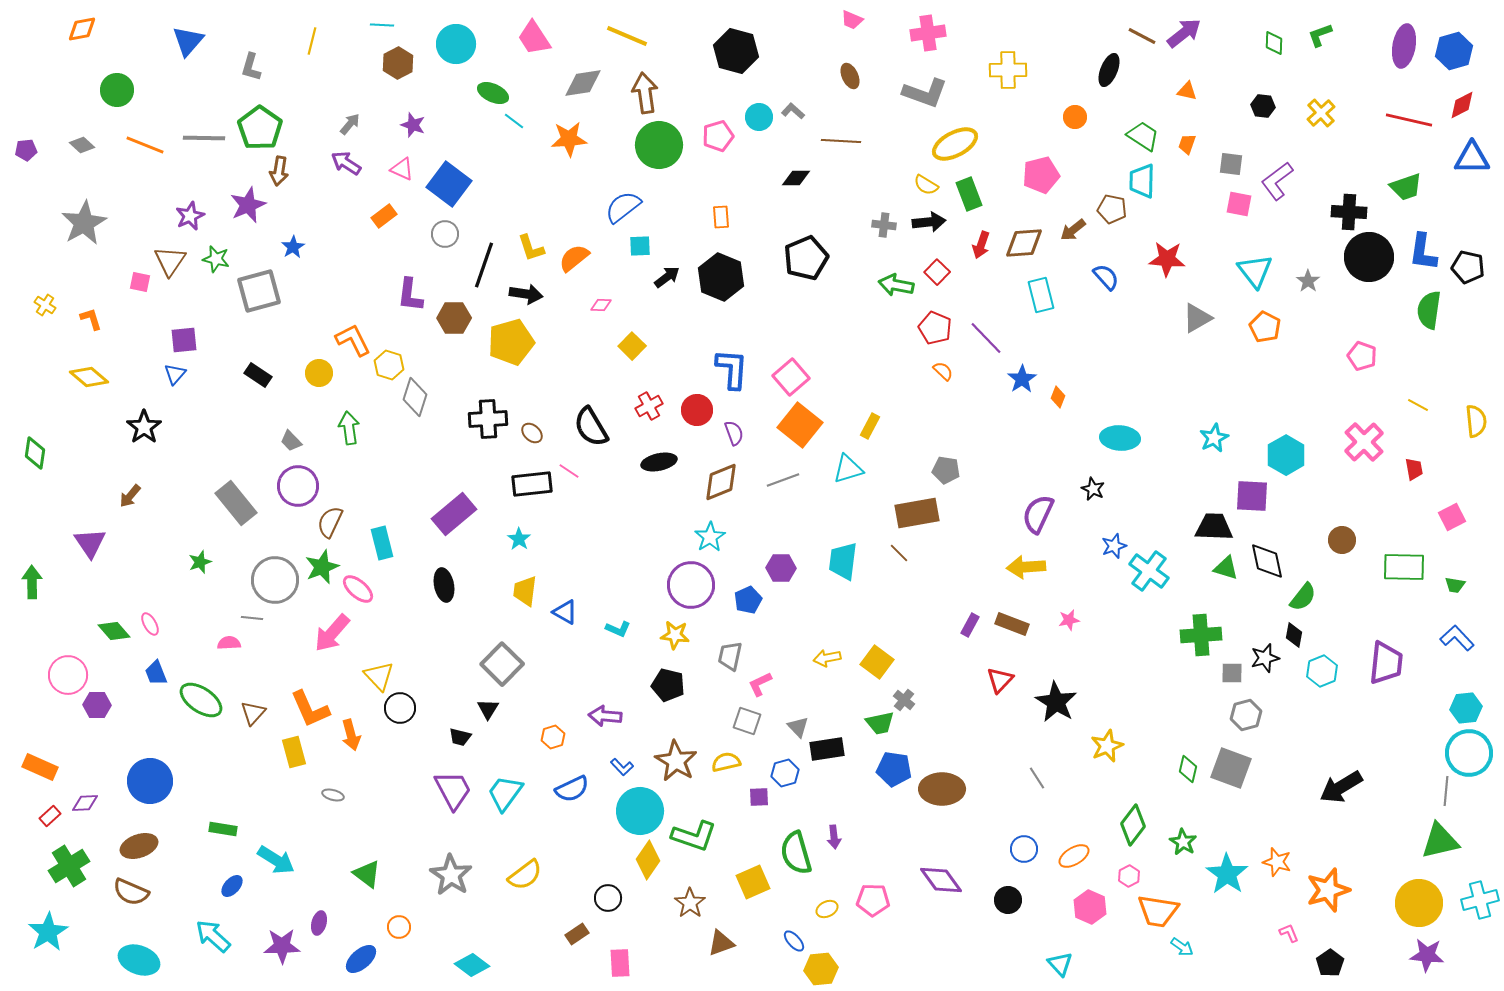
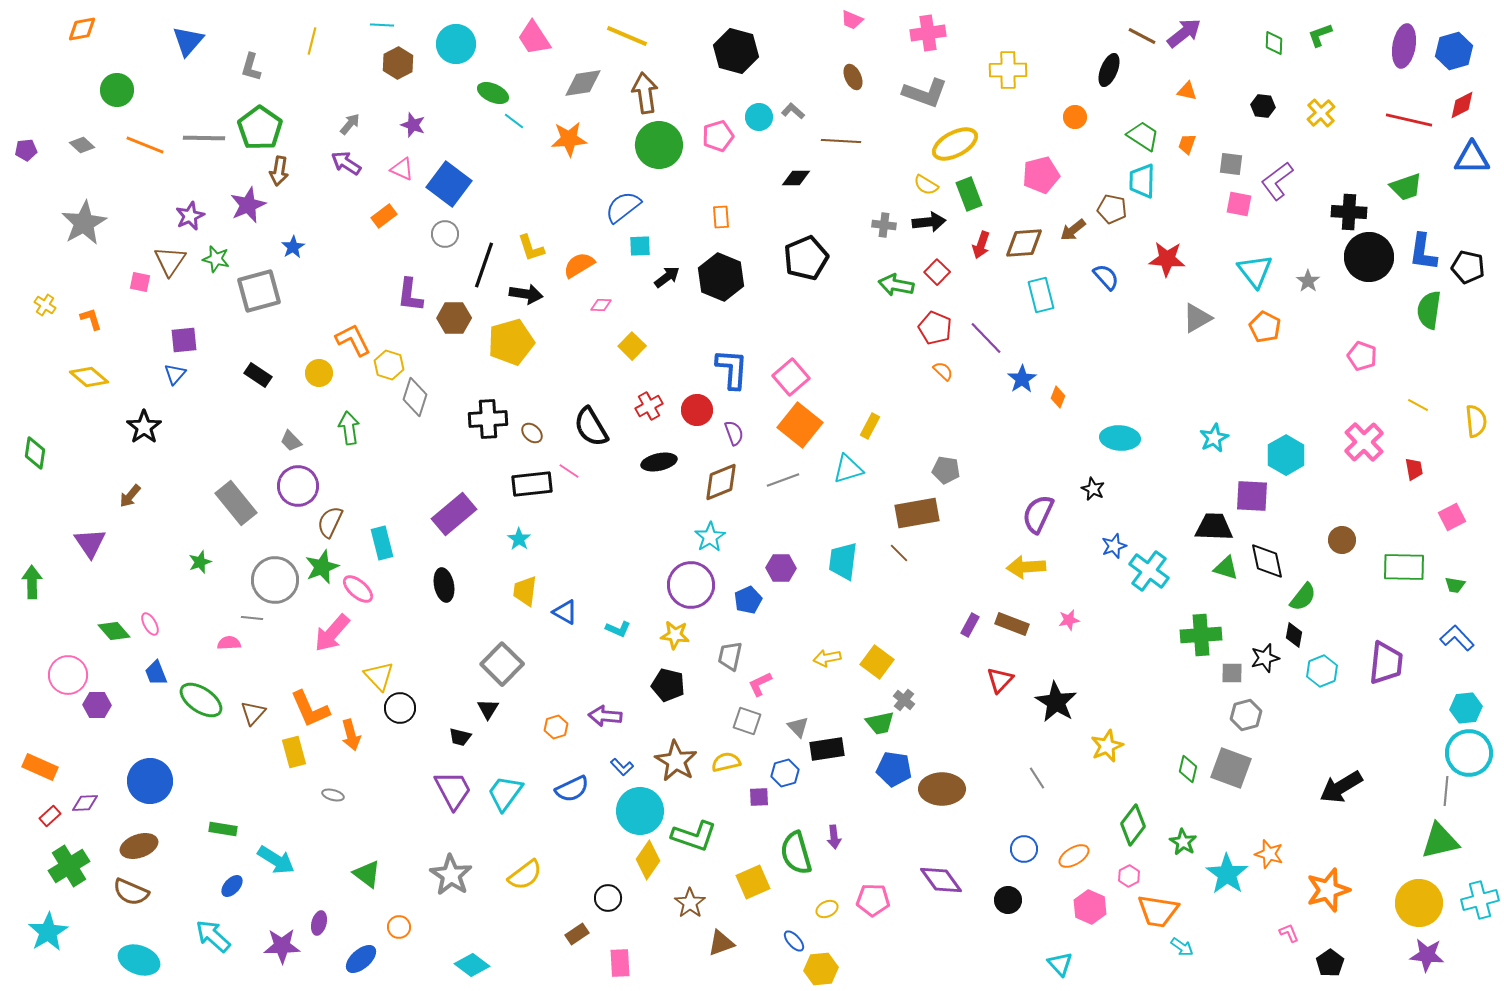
brown ellipse at (850, 76): moved 3 px right, 1 px down
orange semicircle at (574, 258): moved 5 px right, 7 px down; rotated 8 degrees clockwise
orange hexagon at (553, 737): moved 3 px right, 10 px up
orange star at (1277, 862): moved 8 px left, 8 px up
